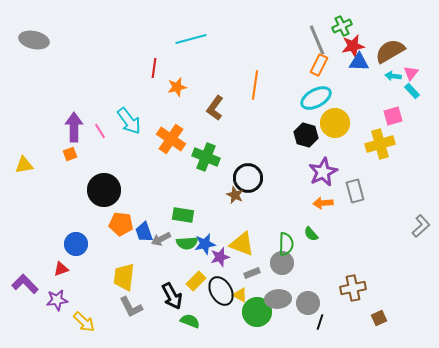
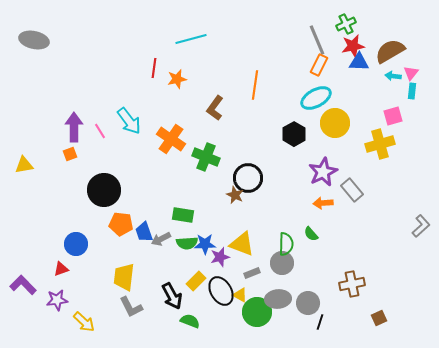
green cross at (342, 26): moved 4 px right, 2 px up
orange star at (177, 87): moved 8 px up
cyan rectangle at (412, 91): rotated 49 degrees clockwise
black hexagon at (306, 135): moved 12 px left, 1 px up; rotated 15 degrees clockwise
gray rectangle at (355, 191): moved 3 px left, 1 px up; rotated 25 degrees counterclockwise
blue star at (205, 244): rotated 10 degrees clockwise
purple L-shape at (25, 284): moved 2 px left, 1 px down
brown cross at (353, 288): moved 1 px left, 4 px up
